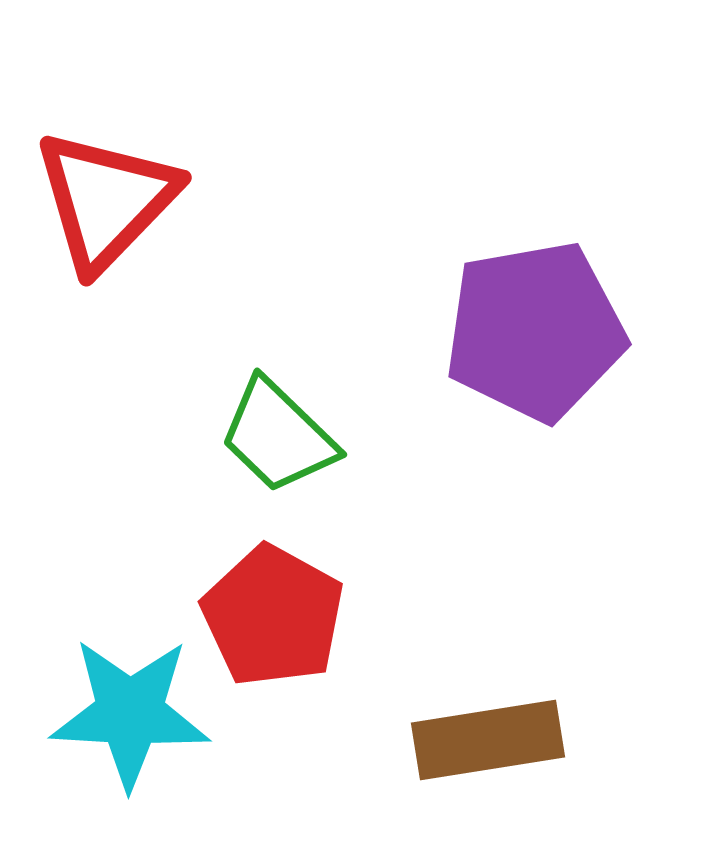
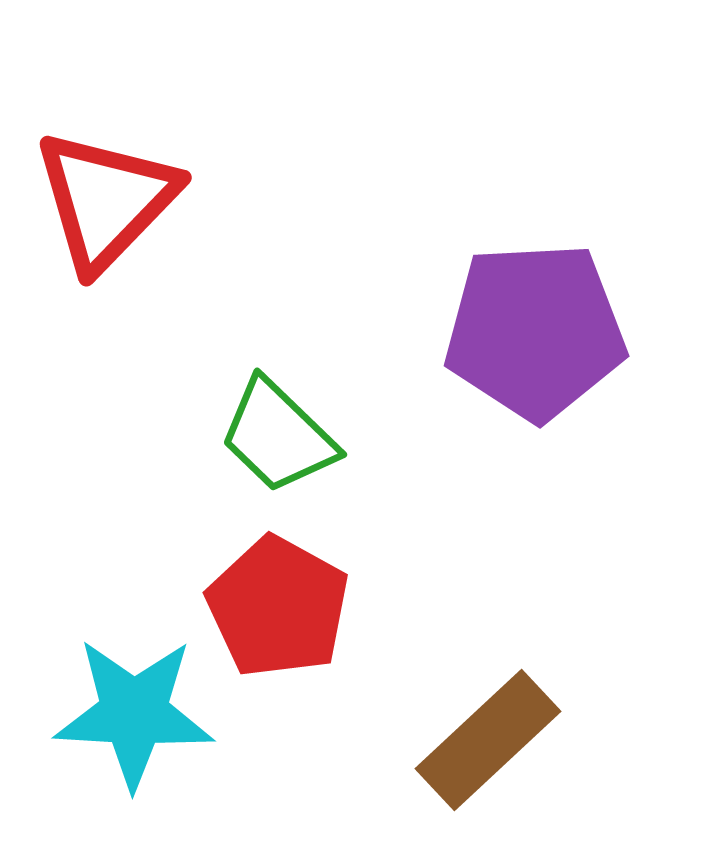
purple pentagon: rotated 7 degrees clockwise
red pentagon: moved 5 px right, 9 px up
cyan star: moved 4 px right
brown rectangle: rotated 34 degrees counterclockwise
